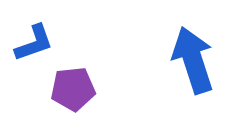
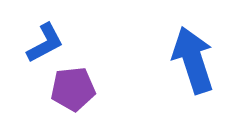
blue L-shape: moved 11 px right; rotated 9 degrees counterclockwise
